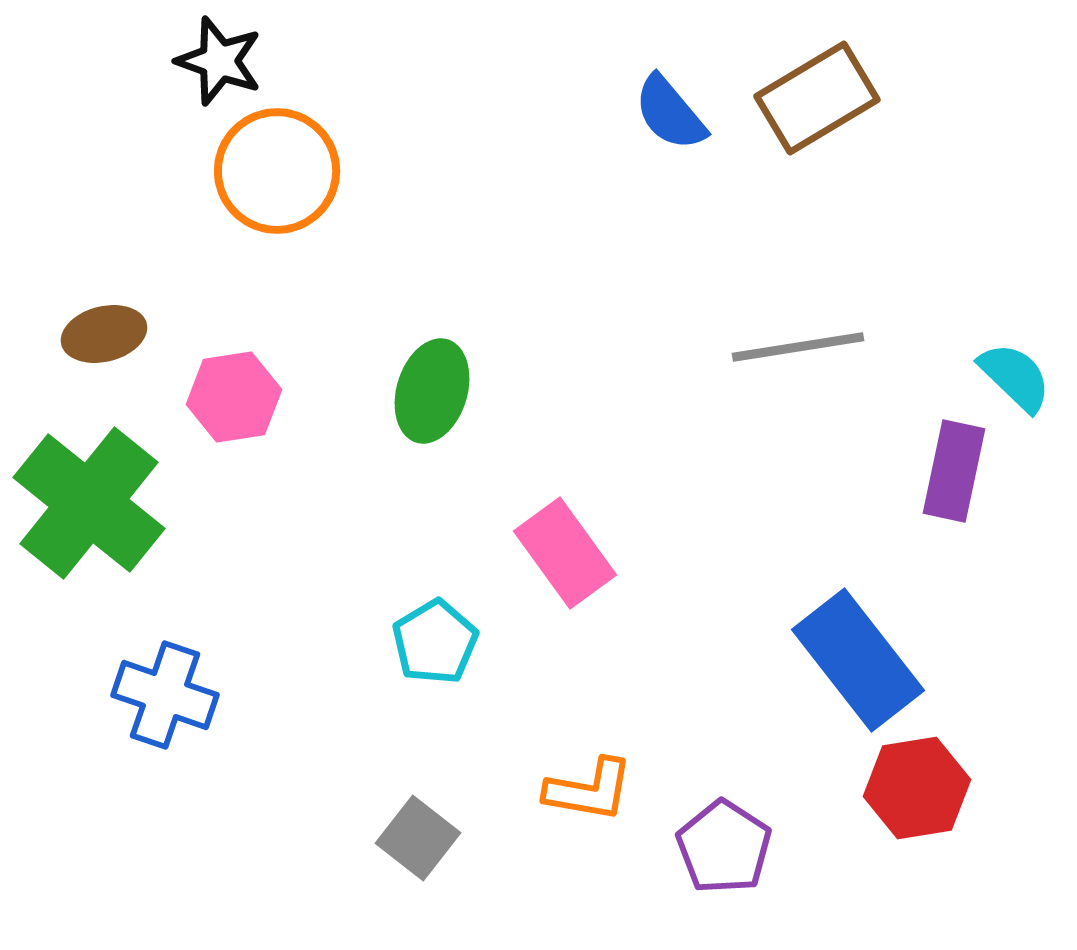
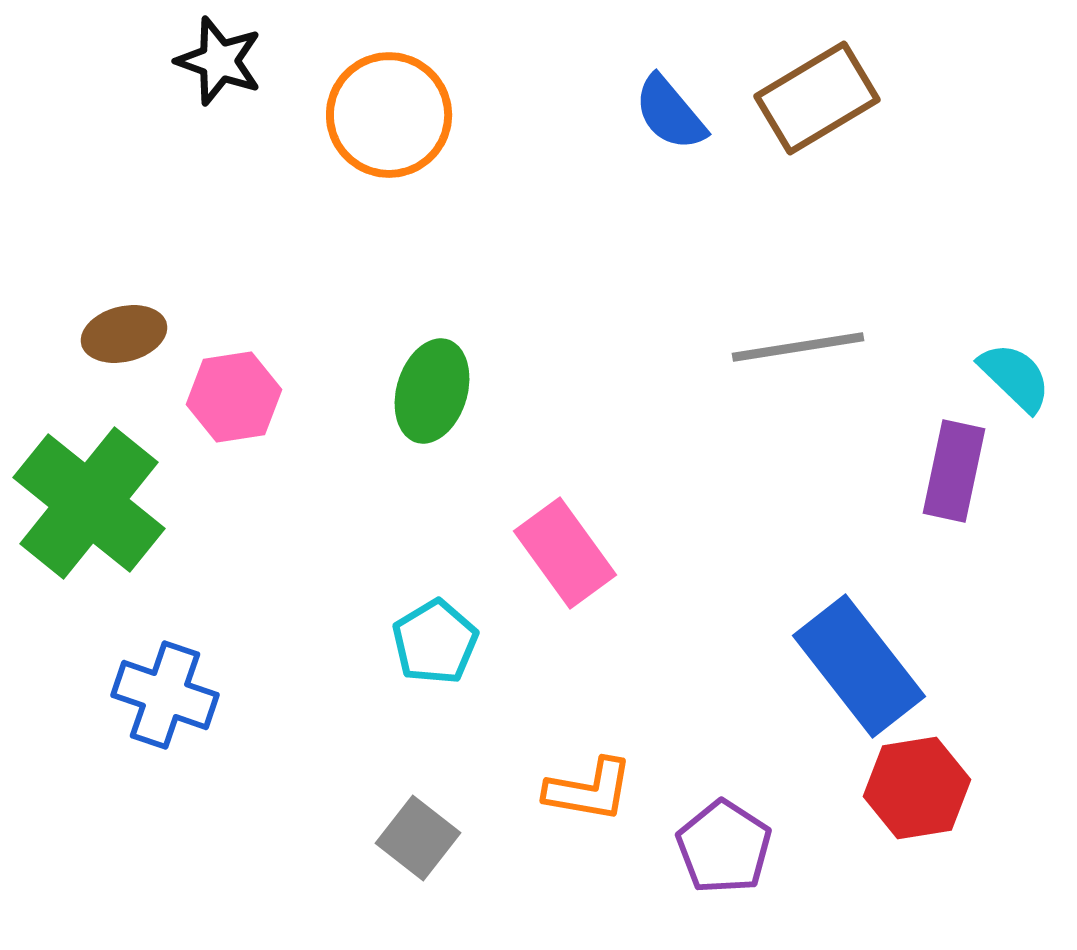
orange circle: moved 112 px right, 56 px up
brown ellipse: moved 20 px right
blue rectangle: moved 1 px right, 6 px down
